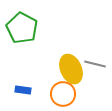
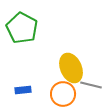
gray line: moved 4 px left, 21 px down
yellow ellipse: moved 1 px up
blue rectangle: rotated 14 degrees counterclockwise
